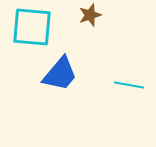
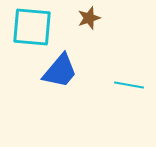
brown star: moved 1 px left, 3 px down
blue trapezoid: moved 3 px up
